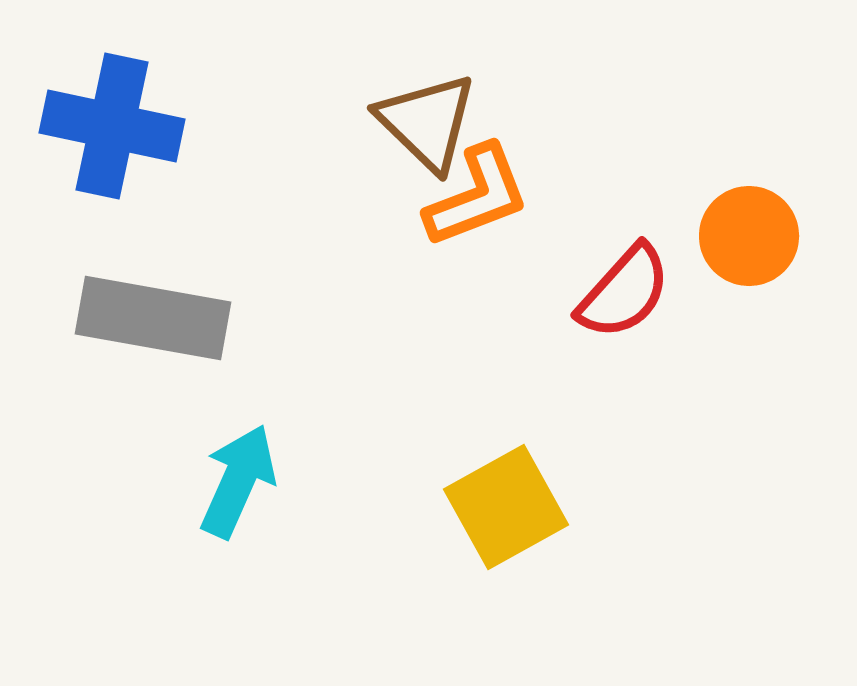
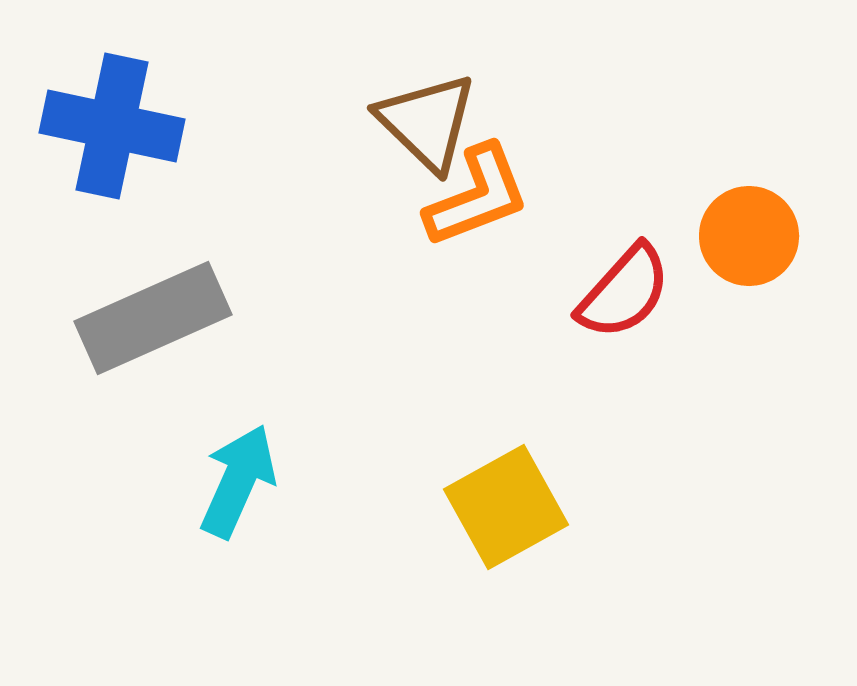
gray rectangle: rotated 34 degrees counterclockwise
